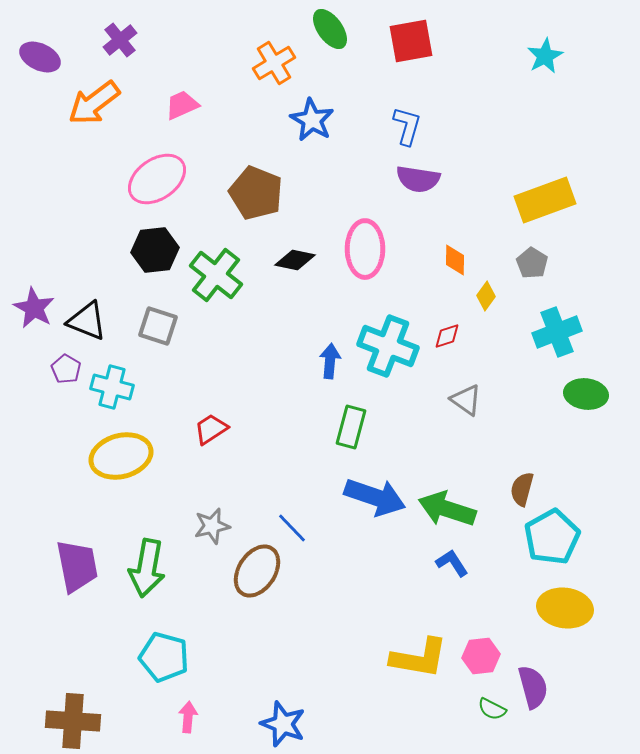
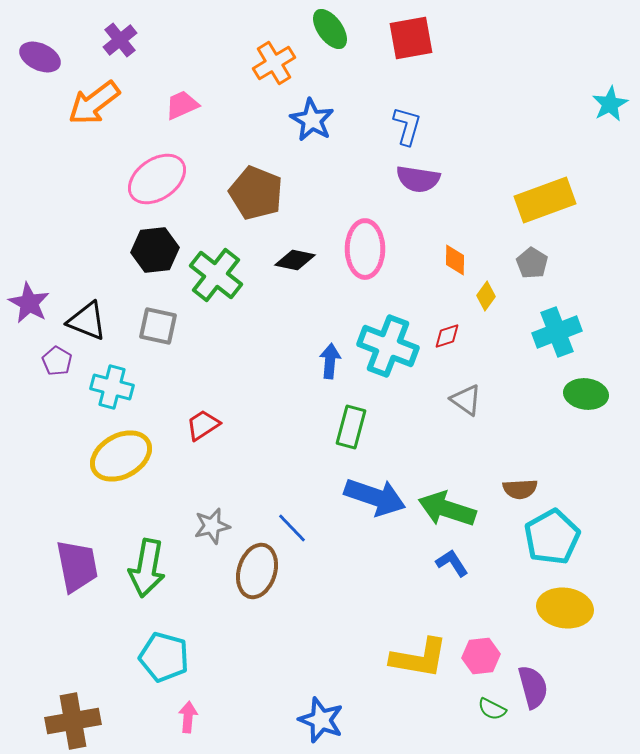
red square at (411, 41): moved 3 px up
cyan star at (545, 56): moved 65 px right, 48 px down
purple star at (34, 308): moved 5 px left, 5 px up
gray square at (158, 326): rotated 6 degrees counterclockwise
purple pentagon at (66, 369): moved 9 px left, 8 px up
red trapezoid at (211, 429): moved 8 px left, 4 px up
yellow ellipse at (121, 456): rotated 14 degrees counterclockwise
brown semicircle at (522, 489): moved 2 px left; rotated 108 degrees counterclockwise
brown ellipse at (257, 571): rotated 16 degrees counterclockwise
brown cross at (73, 721): rotated 14 degrees counterclockwise
blue star at (283, 724): moved 38 px right, 4 px up
